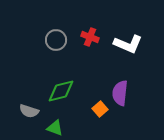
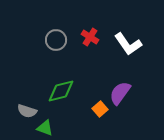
red cross: rotated 12 degrees clockwise
white L-shape: rotated 32 degrees clockwise
purple semicircle: rotated 30 degrees clockwise
gray semicircle: moved 2 px left
green triangle: moved 10 px left
